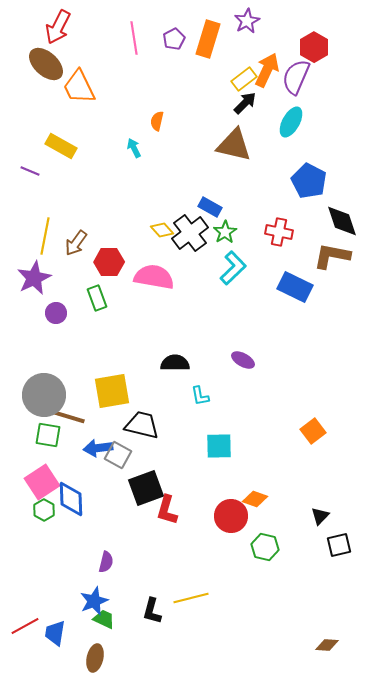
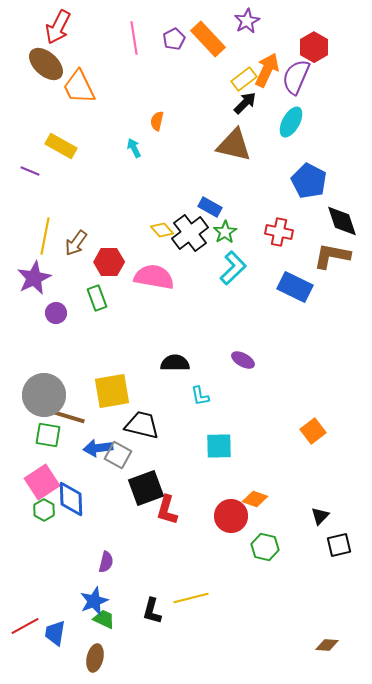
orange rectangle at (208, 39): rotated 60 degrees counterclockwise
